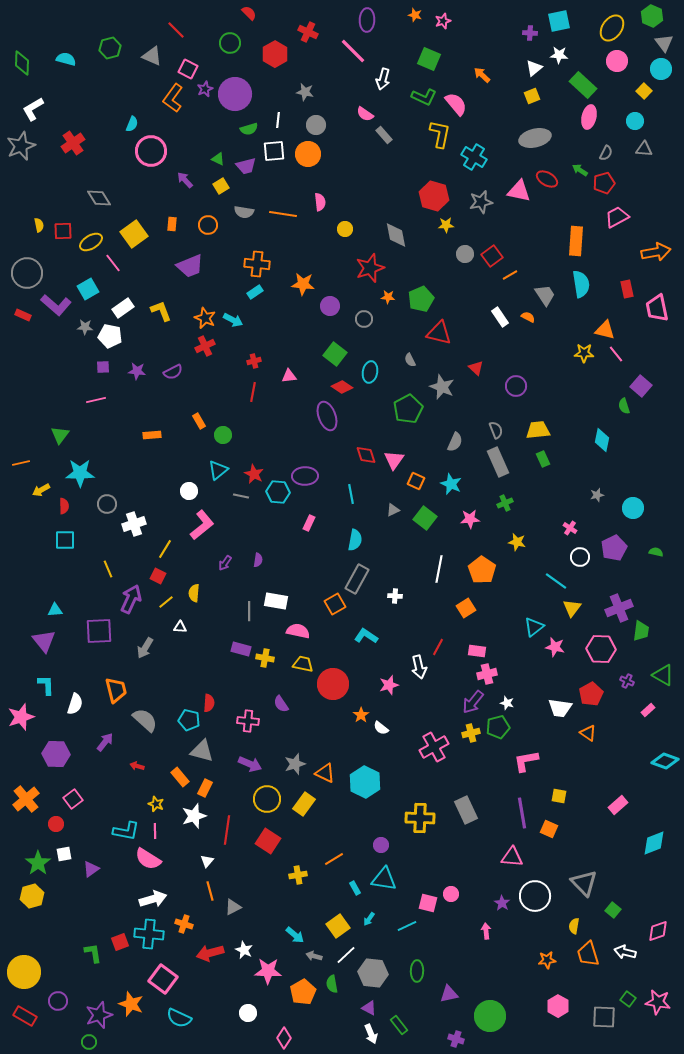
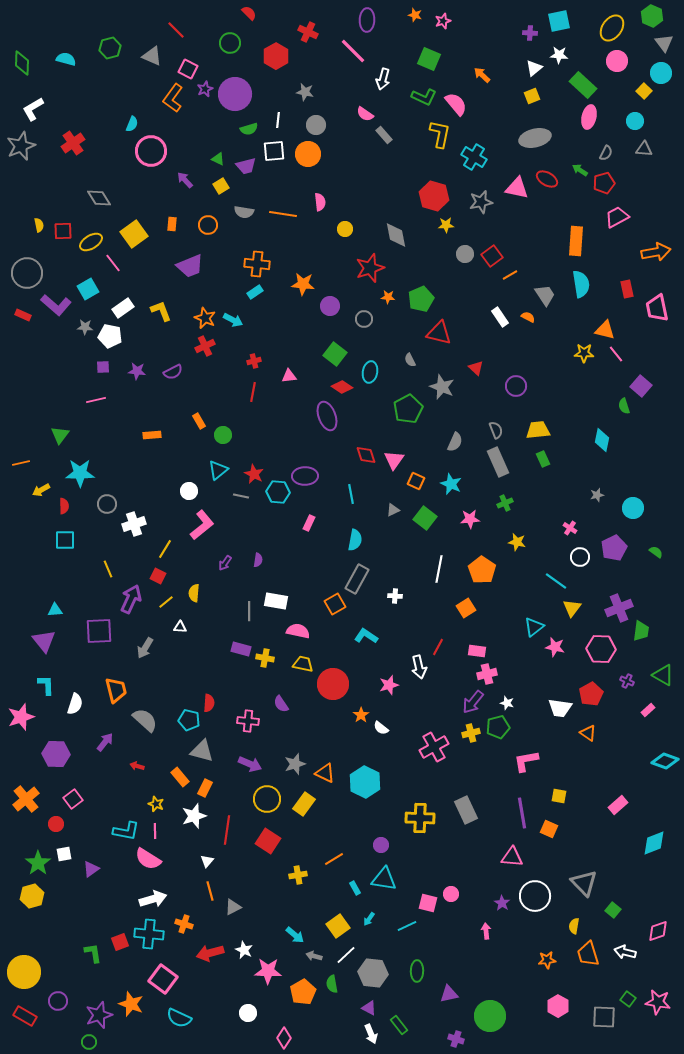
red hexagon at (275, 54): moved 1 px right, 2 px down
cyan circle at (661, 69): moved 4 px down
pink triangle at (519, 191): moved 2 px left, 3 px up
green semicircle at (656, 552): rotated 24 degrees clockwise
